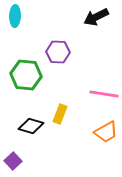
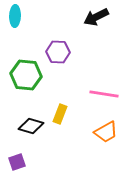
purple square: moved 4 px right, 1 px down; rotated 24 degrees clockwise
